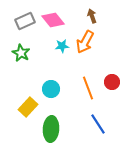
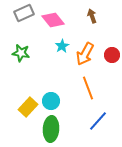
gray rectangle: moved 1 px left, 8 px up
orange arrow: moved 12 px down
cyan star: rotated 24 degrees counterclockwise
green star: rotated 18 degrees counterclockwise
red circle: moved 27 px up
cyan circle: moved 12 px down
blue line: moved 3 px up; rotated 75 degrees clockwise
